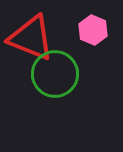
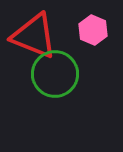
red triangle: moved 3 px right, 2 px up
